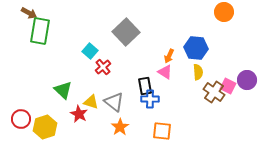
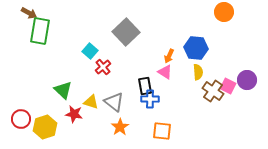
brown cross: moved 1 px left, 1 px up
red star: moved 5 px left; rotated 18 degrees counterclockwise
